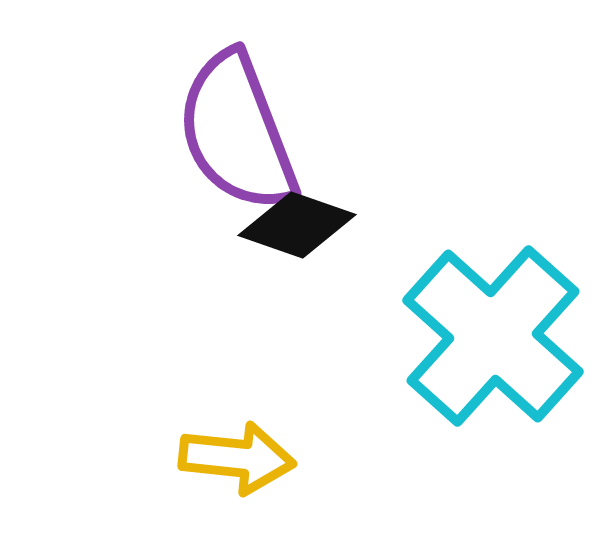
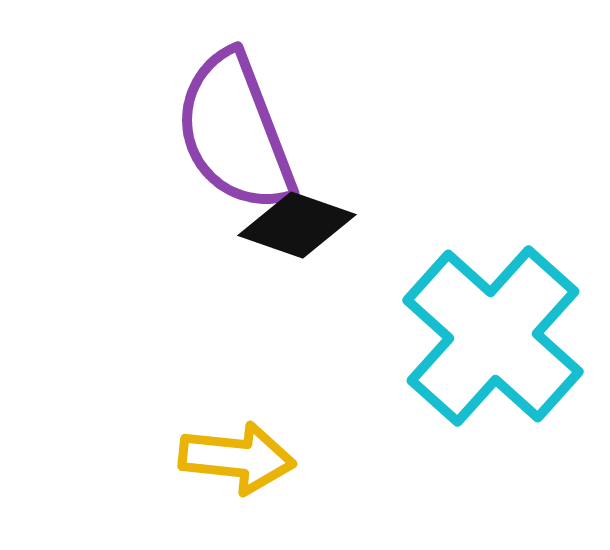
purple semicircle: moved 2 px left
